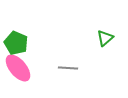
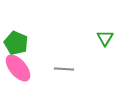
green triangle: rotated 18 degrees counterclockwise
gray line: moved 4 px left, 1 px down
